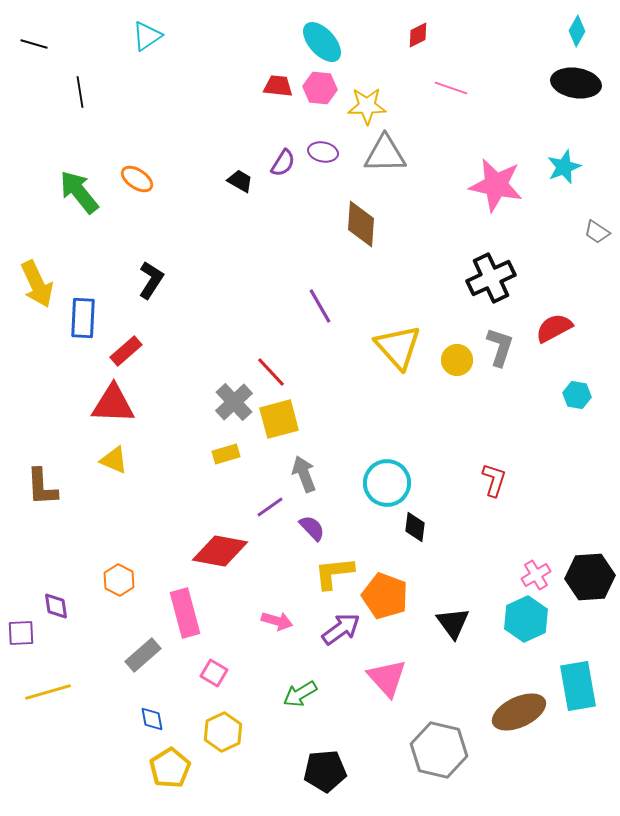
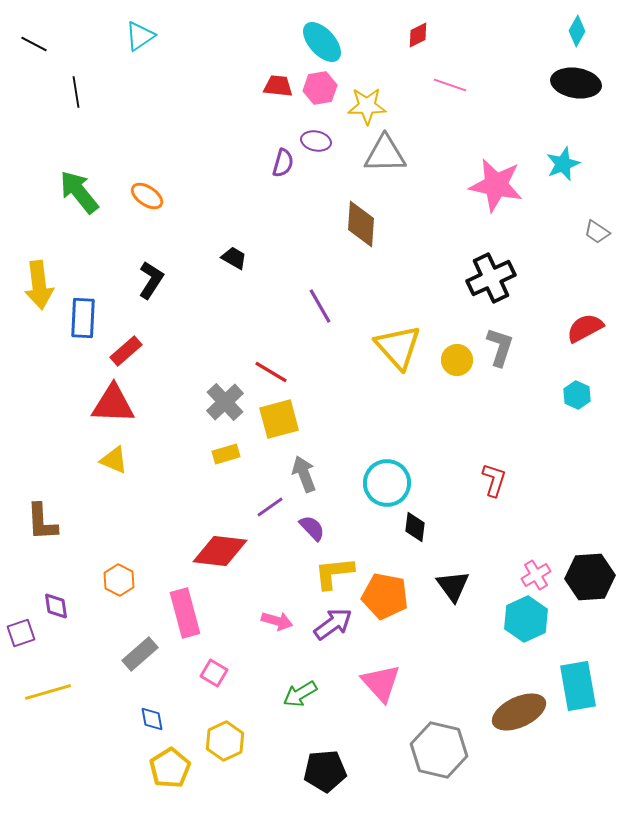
cyan triangle at (147, 36): moved 7 px left
black line at (34, 44): rotated 12 degrees clockwise
pink hexagon at (320, 88): rotated 16 degrees counterclockwise
pink line at (451, 88): moved 1 px left, 3 px up
black line at (80, 92): moved 4 px left
purple ellipse at (323, 152): moved 7 px left, 11 px up
purple semicircle at (283, 163): rotated 16 degrees counterclockwise
cyan star at (564, 167): moved 1 px left, 3 px up
orange ellipse at (137, 179): moved 10 px right, 17 px down
black trapezoid at (240, 181): moved 6 px left, 77 px down
yellow arrow at (37, 284): moved 2 px right, 1 px down; rotated 18 degrees clockwise
red semicircle at (554, 328): moved 31 px right
red line at (271, 372): rotated 16 degrees counterclockwise
cyan hexagon at (577, 395): rotated 16 degrees clockwise
gray cross at (234, 402): moved 9 px left
brown L-shape at (42, 487): moved 35 px down
red diamond at (220, 551): rotated 4 degrees counterclockwise
orange pentagon at (385, 596): rotated 9 degrees counterclockwise
black triangle at (453, 623): moved 37 px up
purple arrow at (341, 629): moved 8 px left, 5 px up
purple square at (21, 633): rotated 16 degrees counterclockwise
gray rectangle at (143, 655): moved 3 px left, 1 px up
pink triangle at (387, 678): moved 6 px left, 5 px down
yellow hexagon at (223, 732): moved 2 px right, 9 px down
